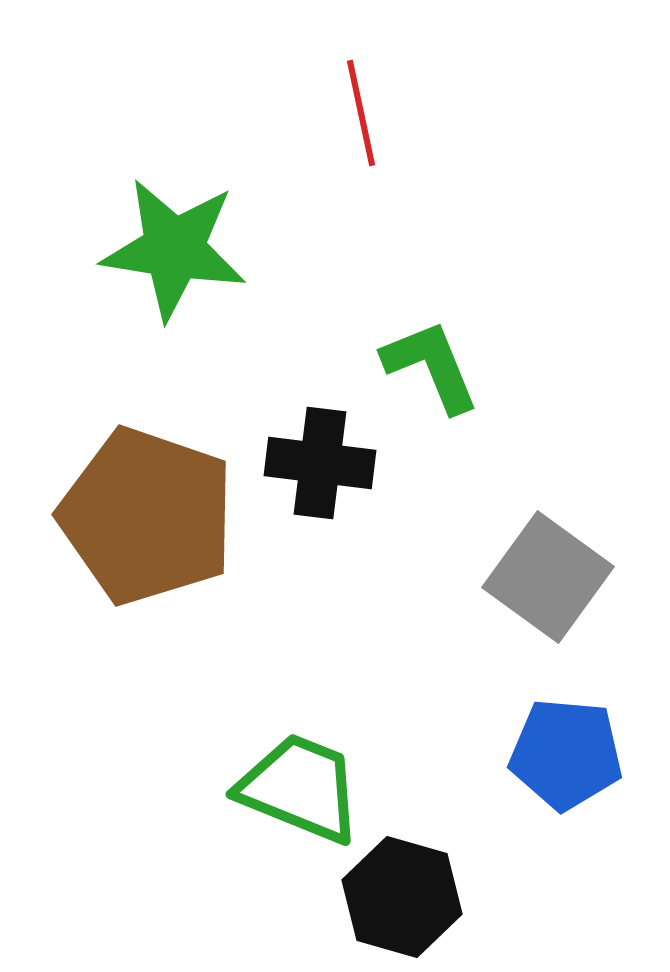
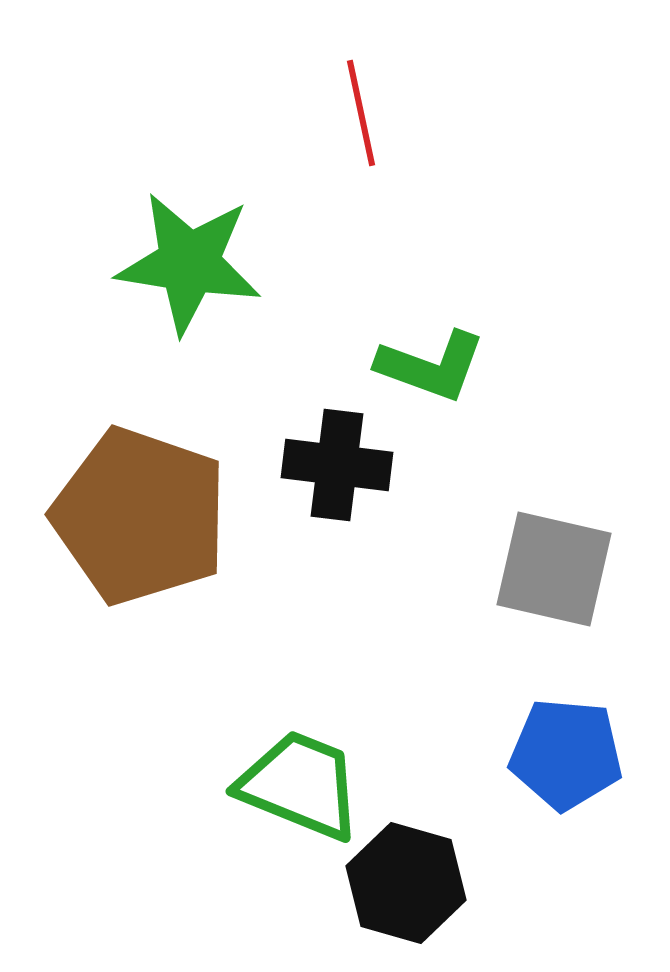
green star: moved 15 px right, 14 px down
green L-shape: rotated 132 degrees clockwise
black cross: moved 17 px right, 2 px down
brown pentagon: moved 7 px left
gray square: moved 6 px right, 8 px up; rotated 23 degrees counterclockwise
green trapezoid: moved 3 px up
black hexagon: moved 4 px right, 14 px up
